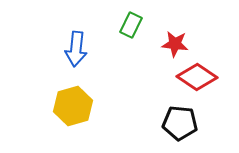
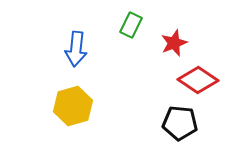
red star: moved 1 px left, 1 px up; rotated 28 degrees counterclockwise
red diamond: moved 1 px right, 3 px down
